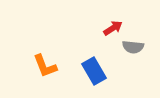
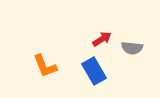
red arrow: moved 11 px left, 11 px down
gray semicircle: moved 1 px left, 1 px down
